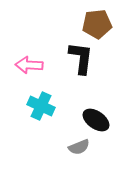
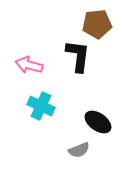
black L-shape: moved 3 px left, 2 px up
pink arrow: rotated 12 degrees clockwise
black ellipse: moved 2 px right, 2 px down
gray semicircle: moved 3 px down
